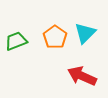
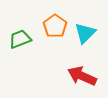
orange pentagon: moved 11 px up
green trapezoid: moved 4 px right, 2 px up
